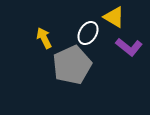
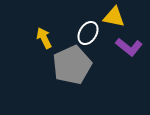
yellow triangle: rotated 20 degrees counterclockwise
